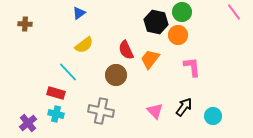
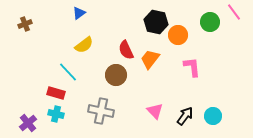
green circle: moved 28 px right, 10 px down
brown cross: rotated 24 degrees counterclockwise
black arrow: moved 1 px right, 9 px down
